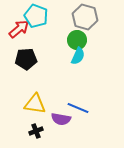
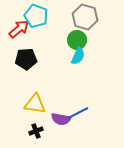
blue line: moved 5 px down; rotated 50 degrees counterclockwise
